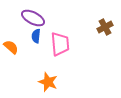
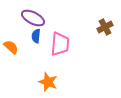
pink trapezoid: rotated 10 degrees clockwise
